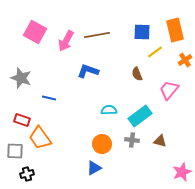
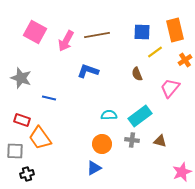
pink trapezoid: moved 1 px right, 2 px up
cyan semicircle: moved 5 px down
